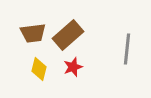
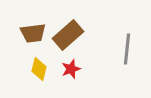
red star: moved 2 px left, 2 px down
